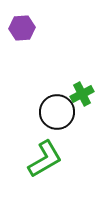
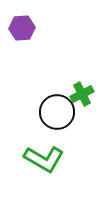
green L-shape: moved 1 px left; rotated 60 degrees clockwise
